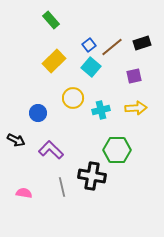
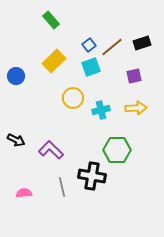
cyan square: rotated 30 degrees clockwise
blue circle: moved 22 px left, 37 px up
pink semicircle: rotated 14 degrees counterclockwise
